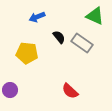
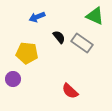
purple circle: moved 3 px right, 11 px up
